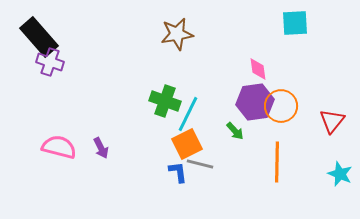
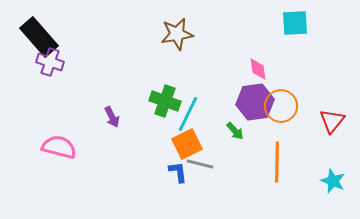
purple arrow: moved 11 px right, 31 px up
cyan star: moved 7 px left, 7 px down
